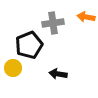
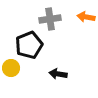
gray cross: moved 3 px left, 4 px up
yellow circle: moved 2 px left
